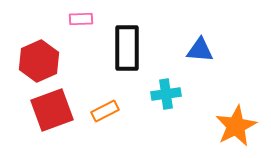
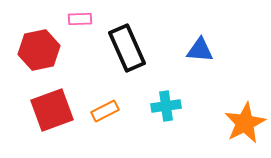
pink rectangle: moved 1 px left
black rectangle: rotated 24 degrees counterclockwise
red hexagon: moved 11 px up; rotated 12 degrees clockwise
cyan cross: moved 12 px down
orange star: moved 9 px right, 3 px up
